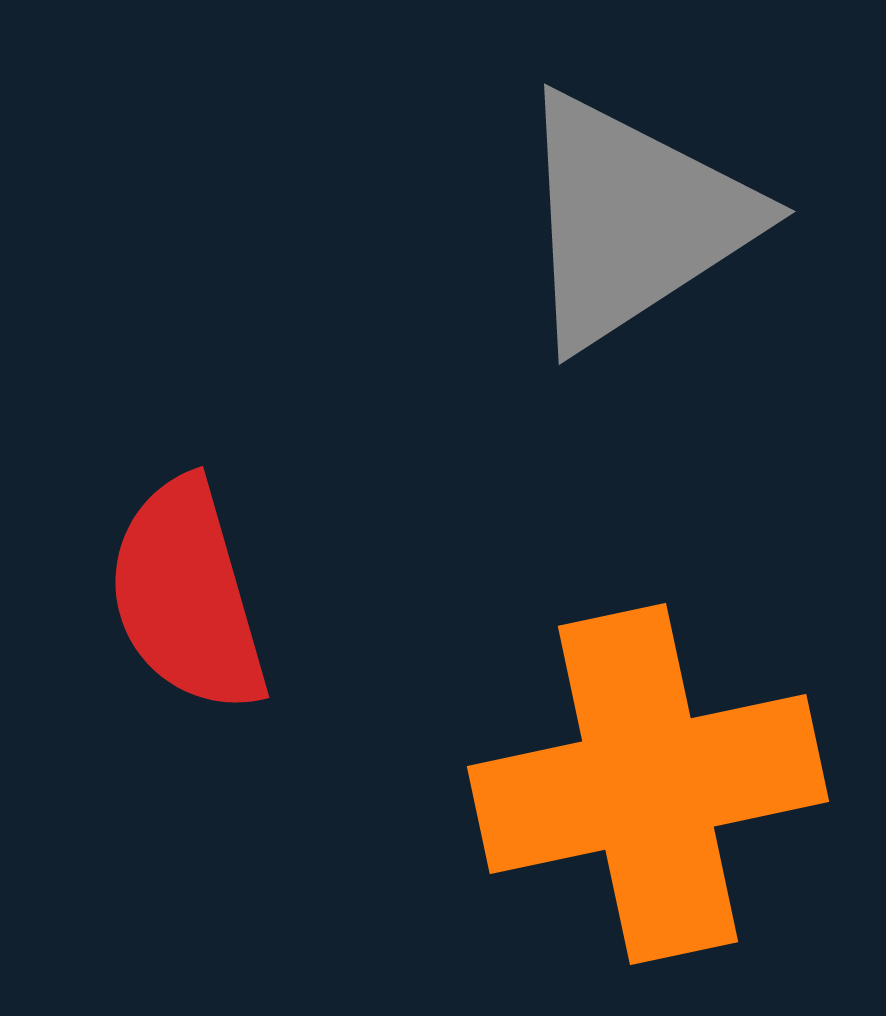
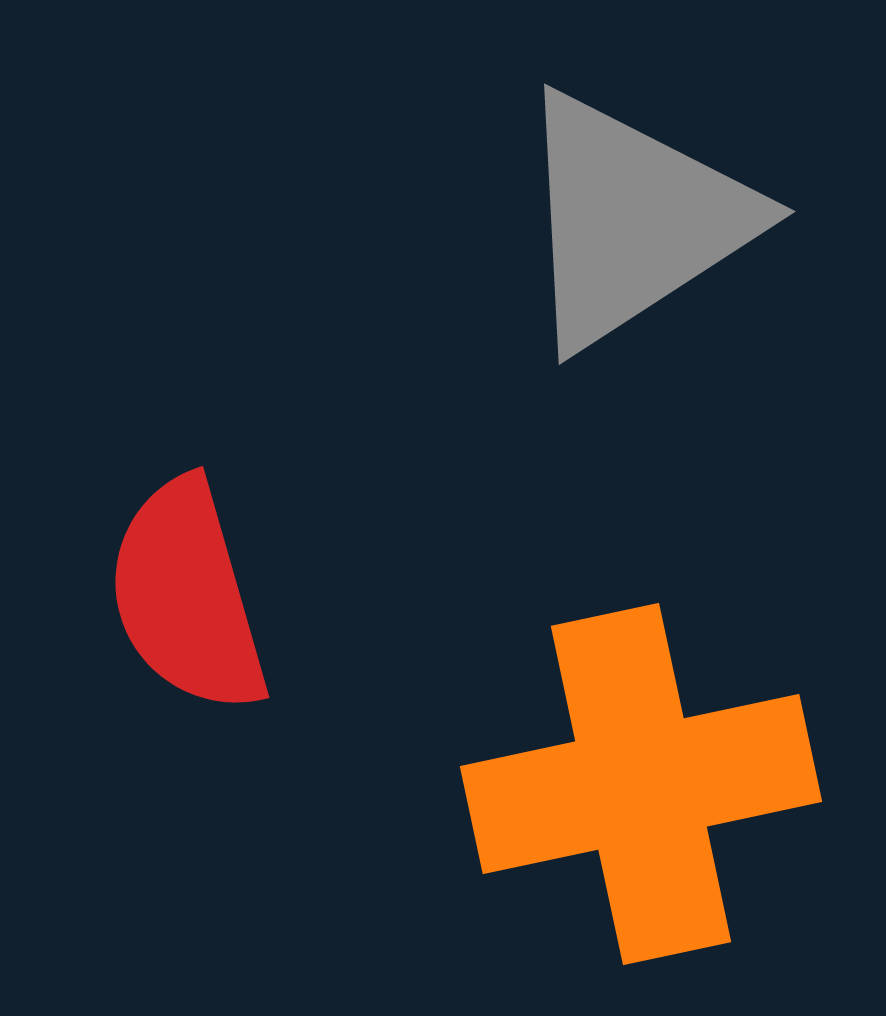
orange cross: moved 7 px left
